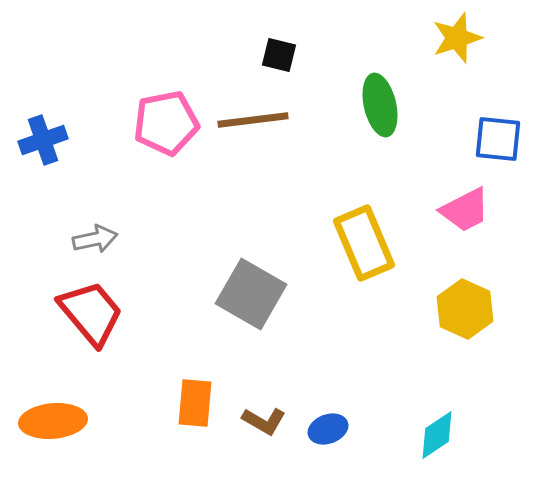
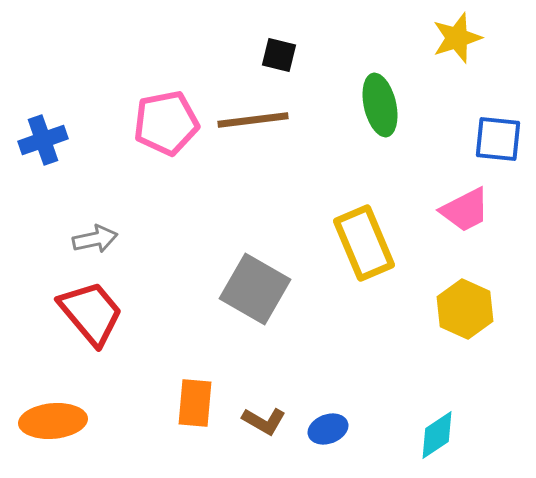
gray square: moved 4 px right, 5 px up
